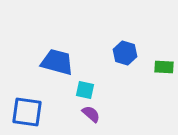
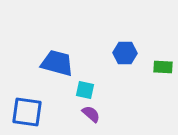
blue hexagon: rotated 15 degrees counterclockwise
blue trapezoid: moved 1 px down
green rectangle: moved 1 px left
